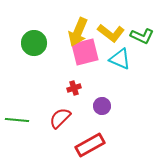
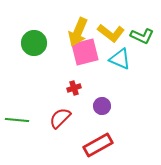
red rectangle: moved 8 px right
